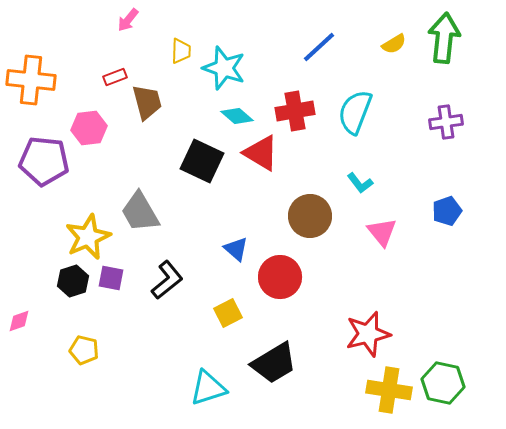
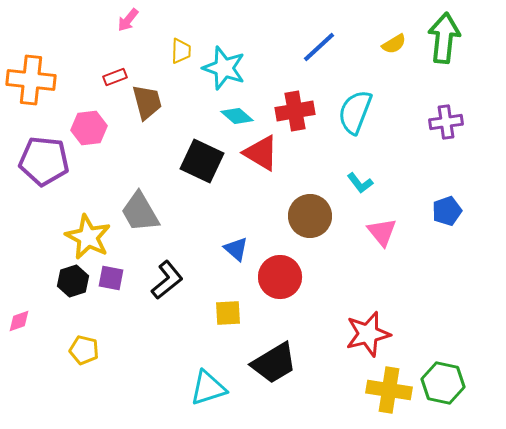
yellow star: rotated 21 degrees counterclockwise
yellow square: rotated 24 degrees clockwise
